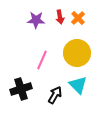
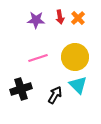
yellow circle: moved 2 px left, 4 px down
pink line: moved 4 px left, 2 px up; rotated 48 degrees clockwise
